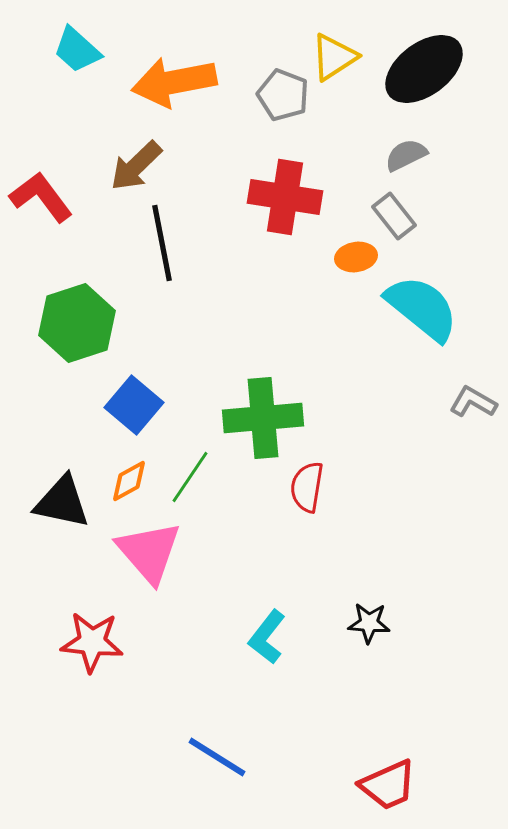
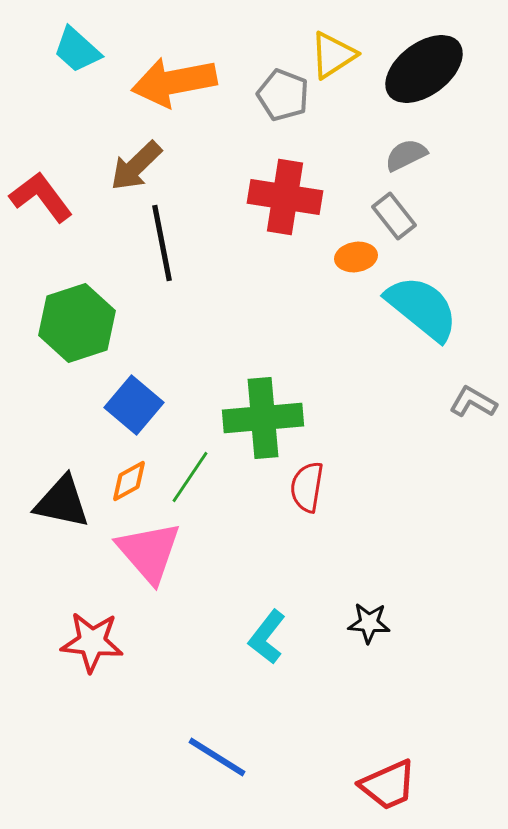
yellow triangle: moved 1 px left, 2 px up
